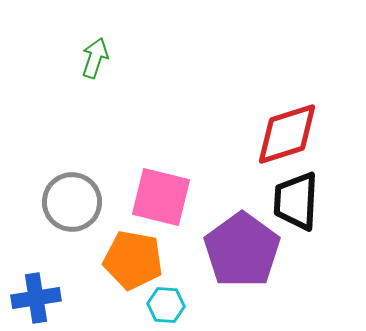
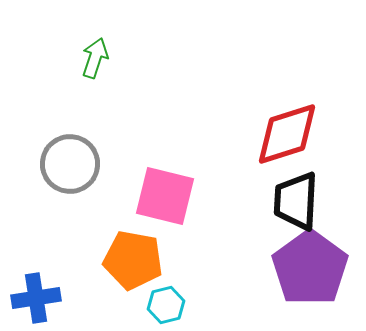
pink square: moved 4 px right, 1 px up
gray circle: moved 2 px left, 38 px up
purple pentagon: moved 68 px right, 18 px down
cyan hexagon: rotated 18 degrees counterclockwise
